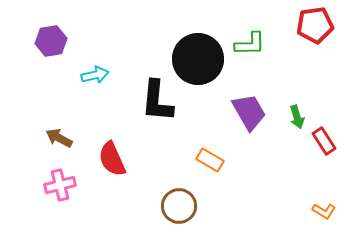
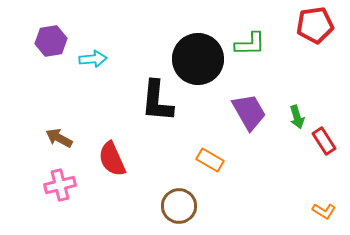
cyan arrow: moved 2 px left, 16 px up; rotated 8 degrees clockwise
